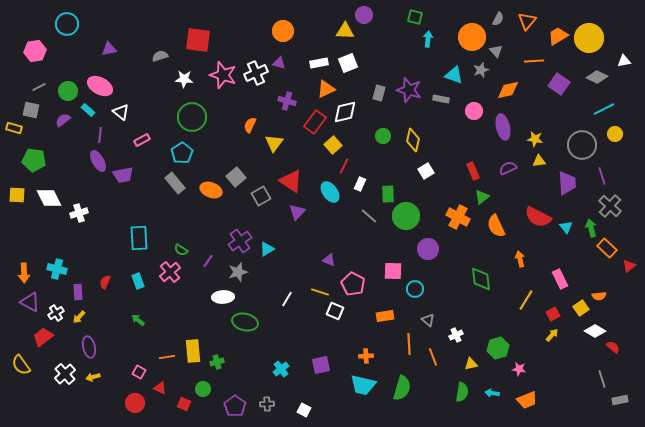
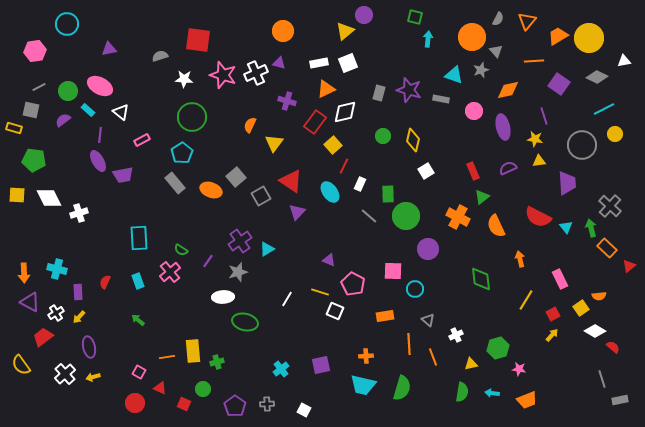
yellow triangle at (345, 31): rotated 42 degrees counterclockwise
purple line at (602, 176): moved 58 px left, 60 px up
